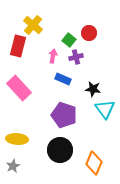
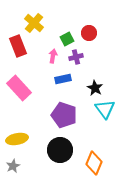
yellow cross: moved 1 px right, 2 px up
green square: moved 2 px left, 1 px up; rotated 24 degrees clockwise
red rectangle: rotated 35 degrees counterclockwise
blue rectangle: rotated 35 degrees counterclockwise
black star: moved 2 px right, 1 px up; rotated 21 degrees clockwise
yellow ellipse: rotated 15 degrees counterclockwise
